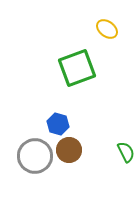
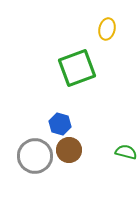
yellow ellipse: rotated 65 degrees clockwise
blue hexagon: moved 2 px right
green semicircle: rotated 50 degrees counterclockwise
